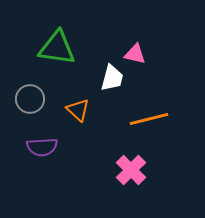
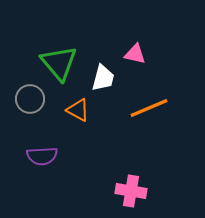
green triangle: moved 2 px right, 15 px down; rotated 42 degrees clockwise
white trapezoid: moved 9 px left
orange triangle: rotated 15 degrees counterclockwise
orange line: moved 11 px up; rotated 9 degrees counterclockwise
purple semicircle: moved 9 px down
pink cross: moved 21 px down; rotated 36 degrees counterclockwise
